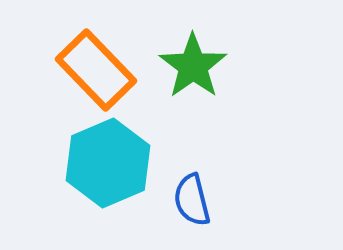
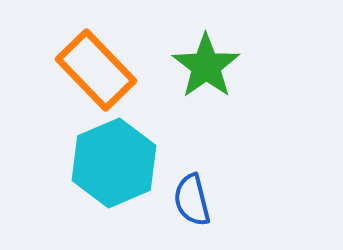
green star: moved 13 px right
cyan hexagon: moved 6 px right
